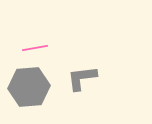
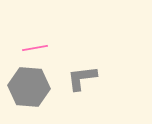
gray hexagon: rotated 9 degrees clockwise
